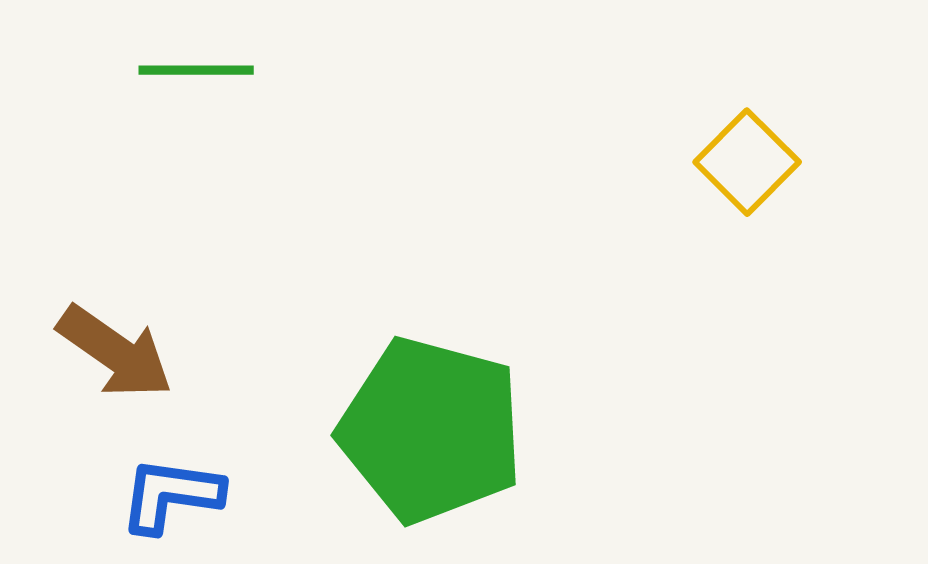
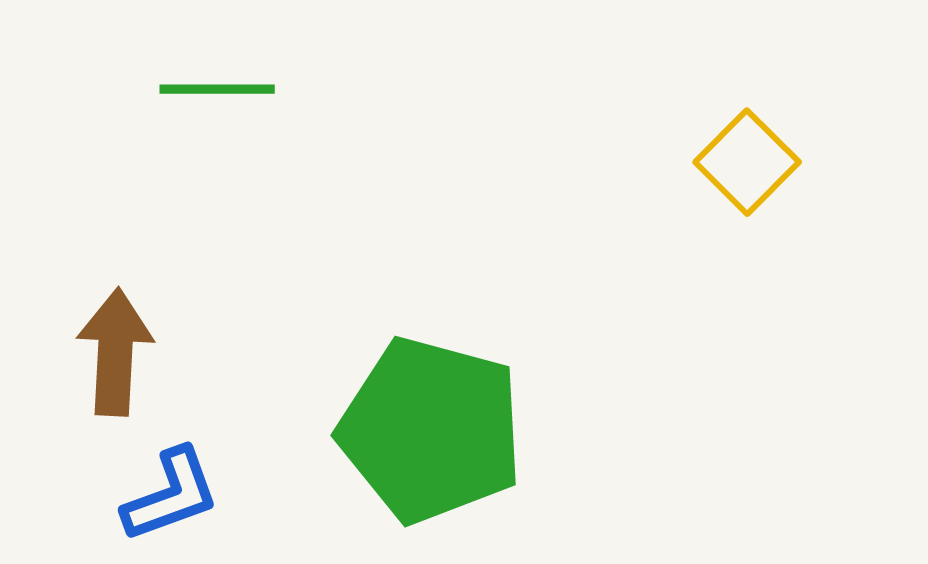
green line: moved 21 px right, 19 px down
brown arrow: rotated 122 degrees counterclockwise
blue L-shape: rotated 152 degrees clockwise
